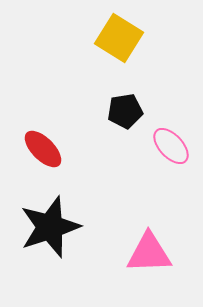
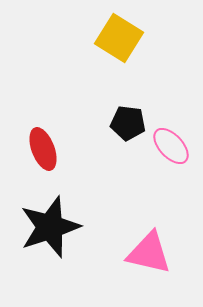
black pentagon: moved 3 px right, 12 px down; rotated 16 degrees clockwise
red ellipse: rotated 24 degrees clockwise
pink triangle: rotated 15 degrees clockwise
